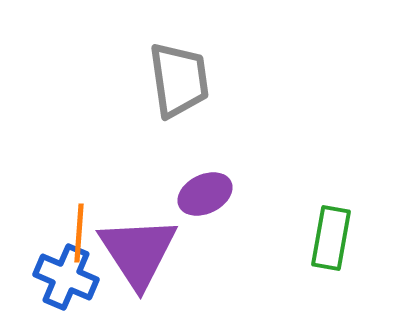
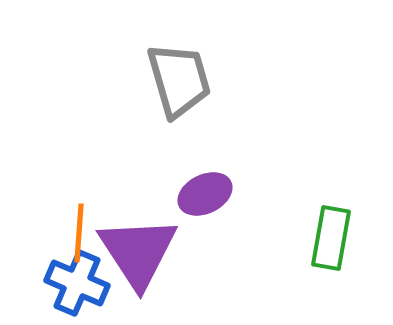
gray trapezoid: rotated 8 degrees counterclockwise
blue cross: moved 11 px right, 6 px down
